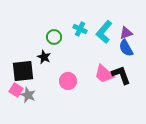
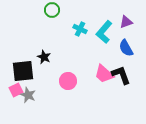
purple triangle: moved 11 px up
green circle: moved 2 px left, 27 px up
pink square: rotated 32 degrees clockwise
